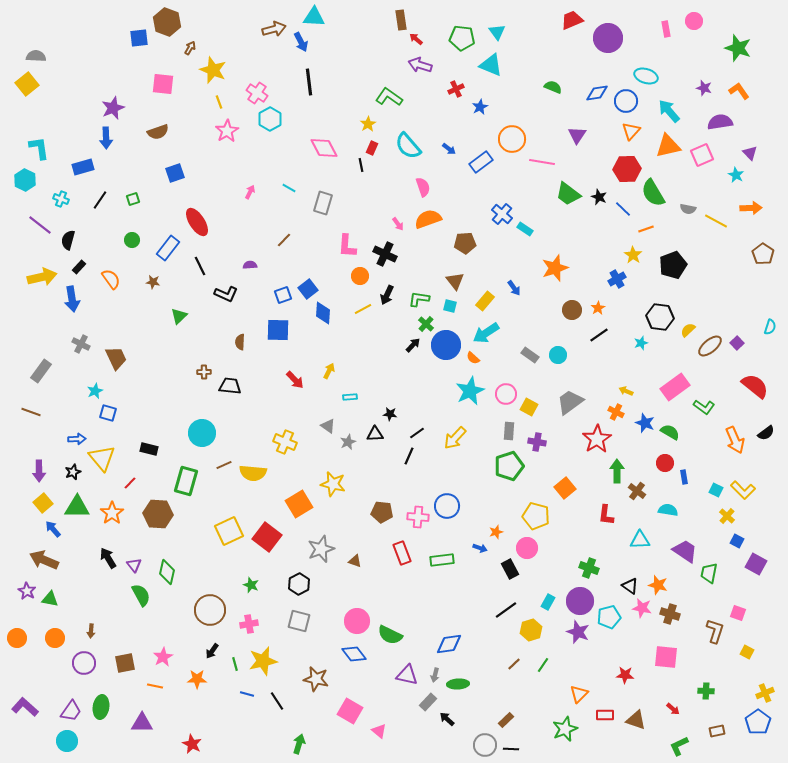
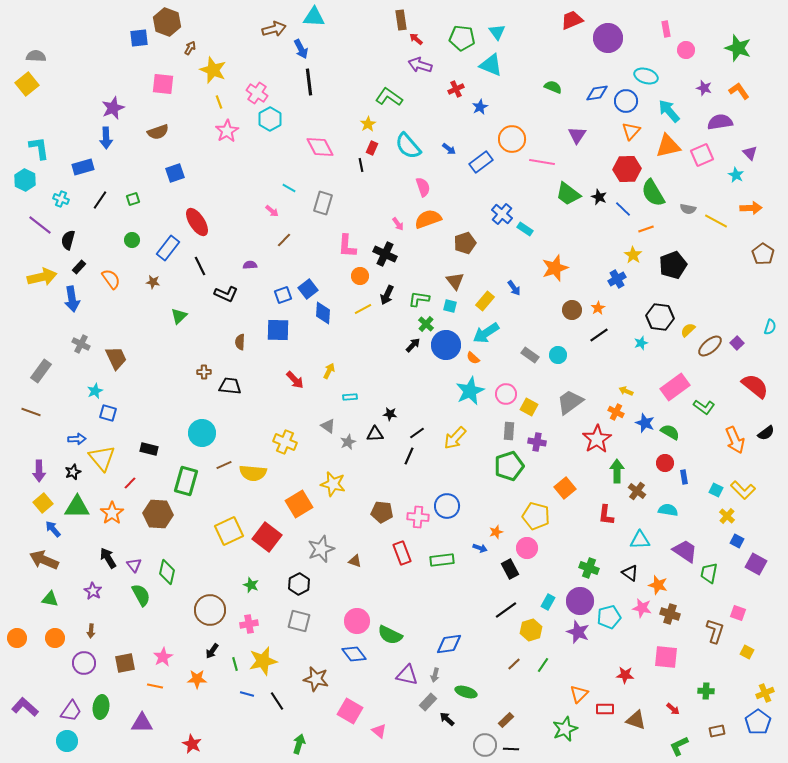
pink circle at (694, 21): moved 8 px left, 29 px down
blue arrow at (301, 42): moved 7 px down
pink diamond at (324, 148): moved 4 px left, 1 px up
pink arrow at (250, 192): moved 22 px right, 19 px down; rotated 104 degrees clockwise
brown pentagon at (465, 243): rotated 15 degrees counterclockwise
black triangle at (630, 586): moved 13 px up
purple star at (27, 591): moved 66 px right
green ellipse at (458, 684): moved 8 px right, 8 px down; rotated 20 degrees clockwise
red rectangle at (605, 715): moved 6 px up
